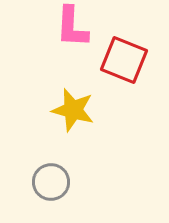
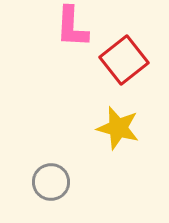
red square: rotated 30 degrees clockwise
yellow star: moved 45 px right, 18 px down
